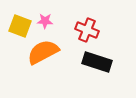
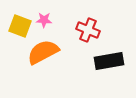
pink star: moved 1 px left, 1 px up
red cross: moved 1 px right
black rectangle: moved 12 px right, 1 px up; rotated 28 degrees counterclockwise
